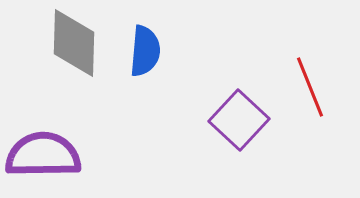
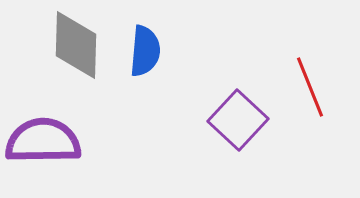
gray diamond: moved 2 px right, 2 px down
purple square: moved 1 px left
purple semicircle: moved 14 px up
